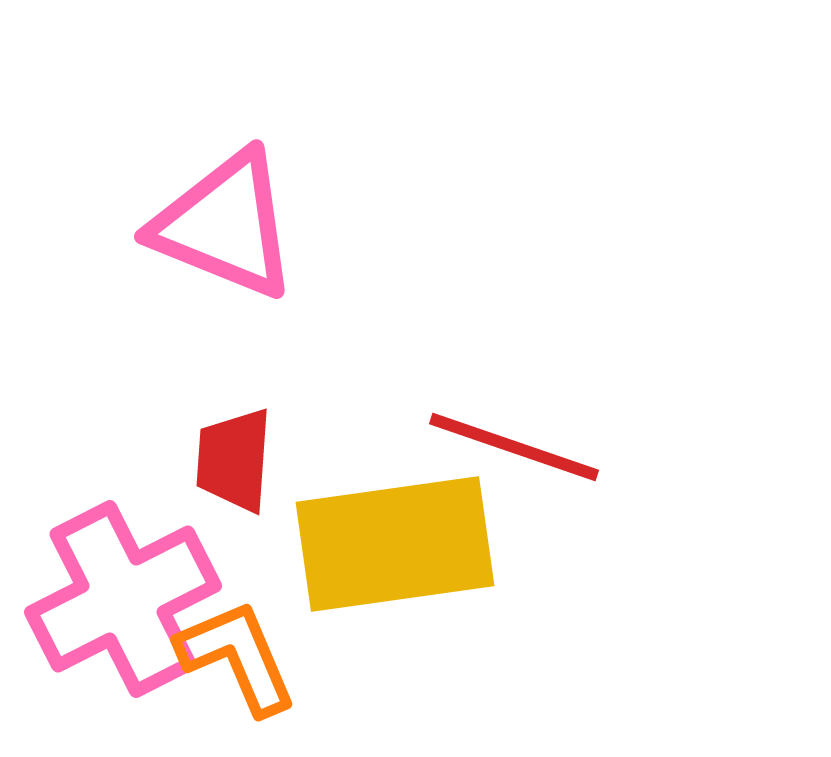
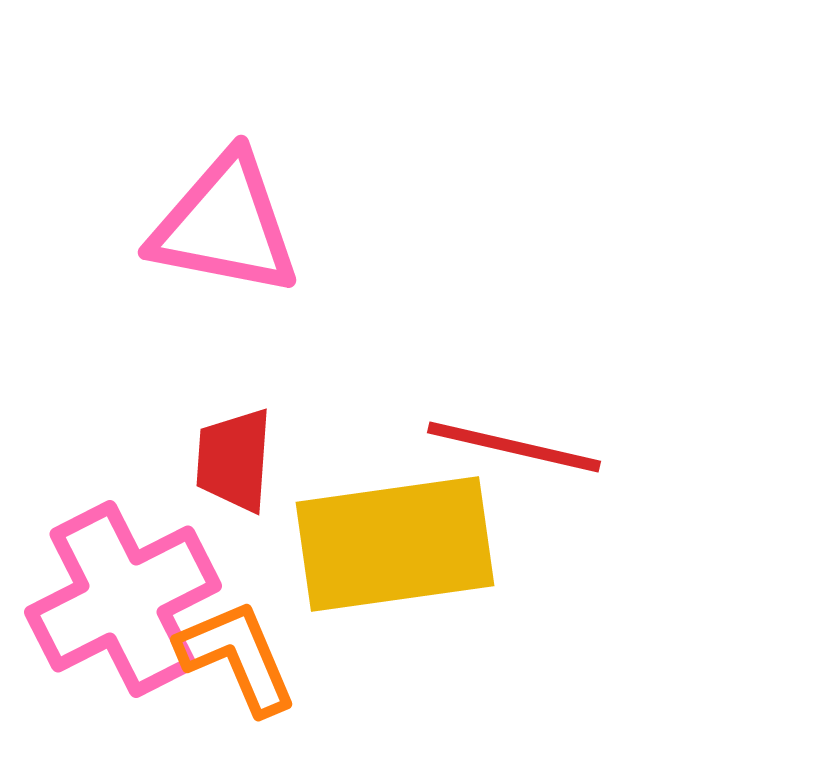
pink triangle: rotated 11 degrees counterclockwise
red line: rotated 6 degrees counterclockwise
